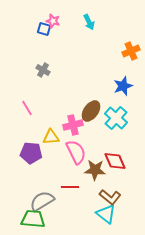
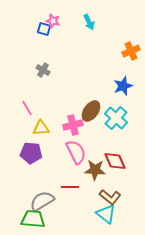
yellow triangle: moved 10 px left, 9 px up
